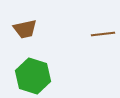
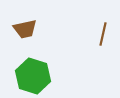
brown line: rotated 70 degrees counterclockwise
